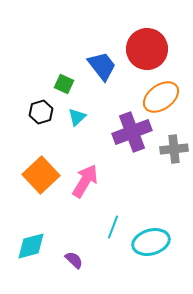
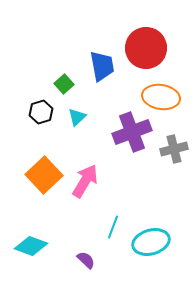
red circle: moved 1 px left, 1 px up
blue trapezoid: rotated 28 degrees clockwise
green square: rotated 24 degrees clockwise
orange ellipse: rotated 45 degrees clockwise
gray cross: rotated 8 degrees counterclockwise
orange square: moved 3 px right
cyan diamond: rotated 36 degrees clockwise
purple semicircle: moved 12 px right
